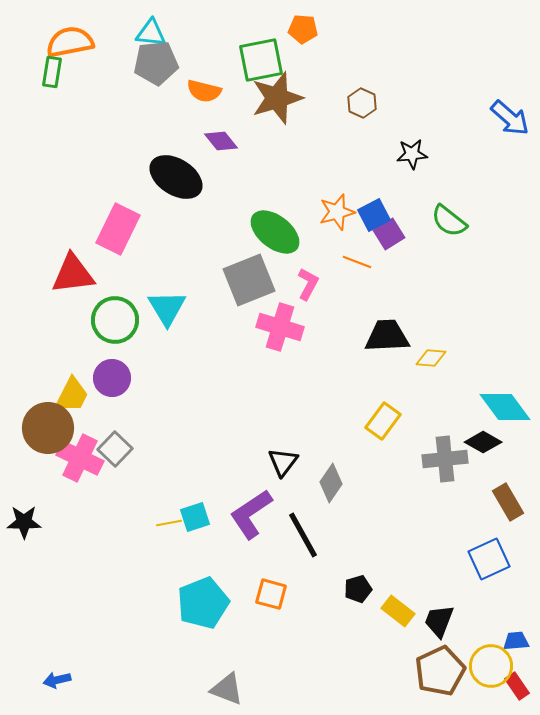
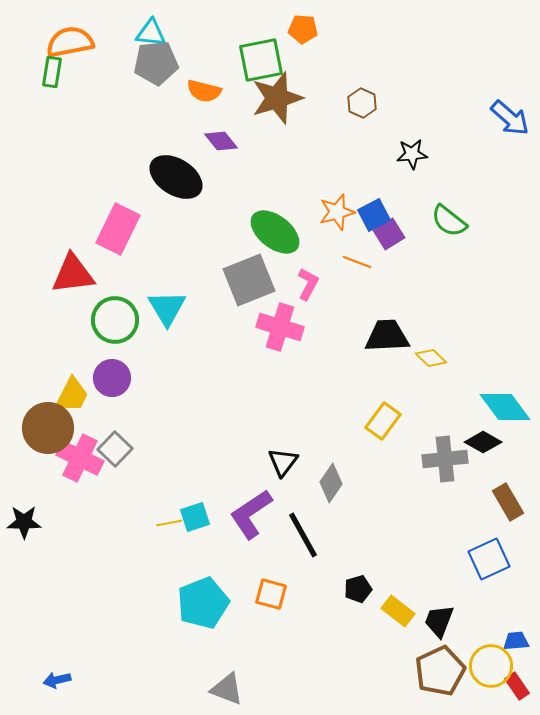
yellow diamond at (431, 358): rotated 40 degrees clockwise
